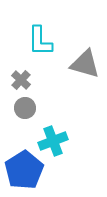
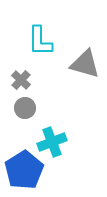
cyan cross: moved 1 px left, 1 px down
